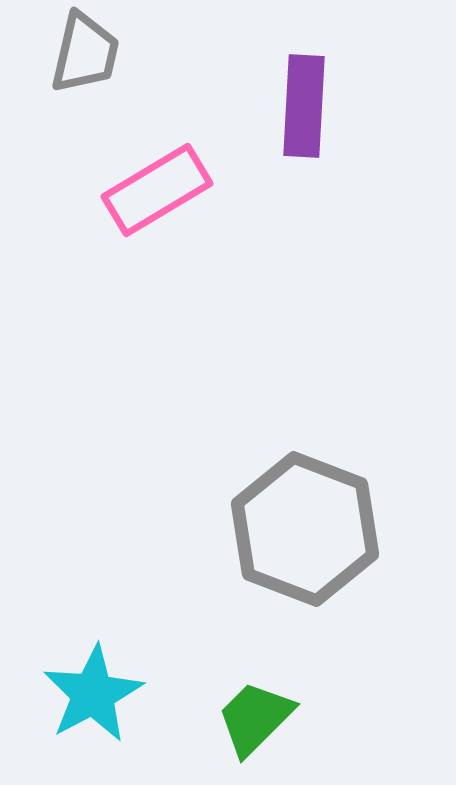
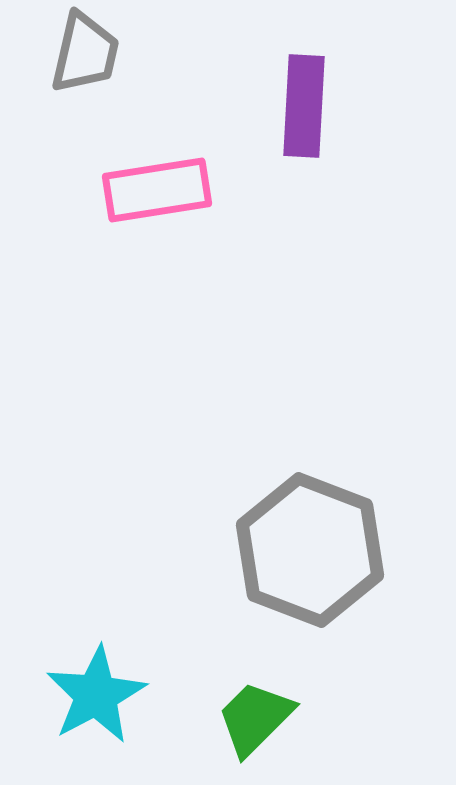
pink rectangle: rotated 22 degrees clockwise
gray hexagon: moved 5 px right, 21 px down
cyan star: moved 3 px right, 1 px down
